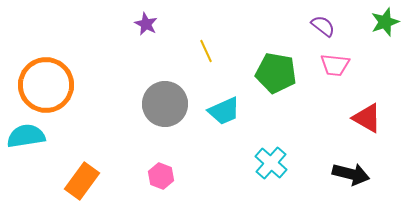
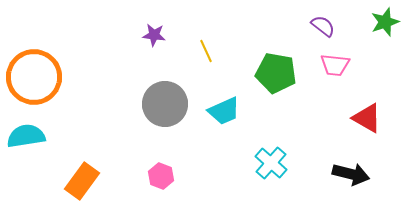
purple star: moved 8 px right, 11 px down; rotated 20 degrees counterclockwise
orange circle: moved 12 px left, 8 px up
